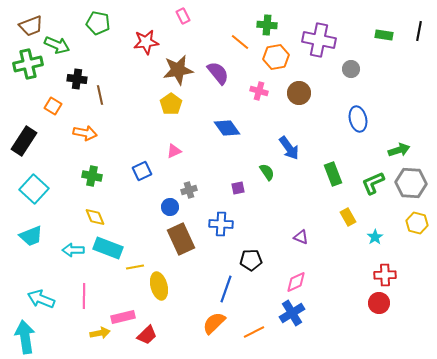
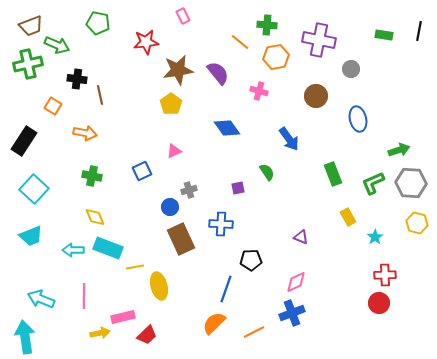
brown circle at (299, 93): moved 17 px right, 3 px down
blue arrow at (289, 148): moved 9 px up
blue cross at (292, 313): rotated 10 degrees clockwise
